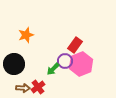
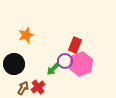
red rectangle: rotated 14 degrees counterclockwise
brown arrow: rotated 64 degrees counterclockwise
